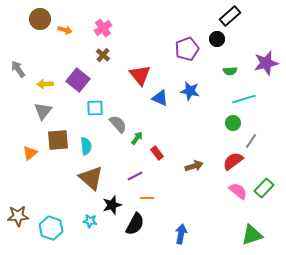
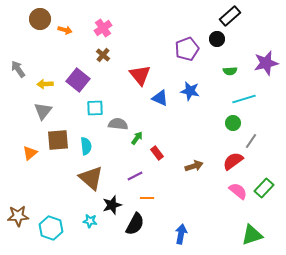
gray semicircle: rotated 42 degrees counterclockwise
